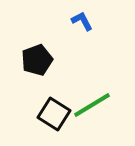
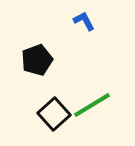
blue L-shape: moved 2 px right
black square: rotated 16 degrees clockwise
